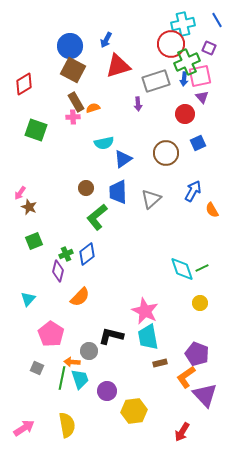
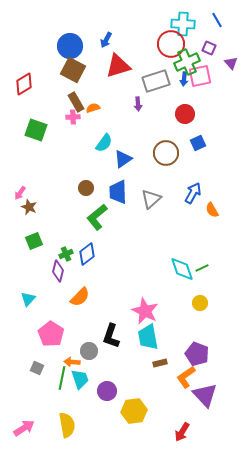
cyan cross at (183, 24): rotated 15 degrees clockwise
purple triangle at (202, 97): moved 29 px right, 34 px up
cyan semicircle at (104, 143): rotated 42 degrees counterclockwise
blue arrow at (193, 191): moved 2 px down
black L-shape at (111, 336): rotated 85 degrees counterclockwise
